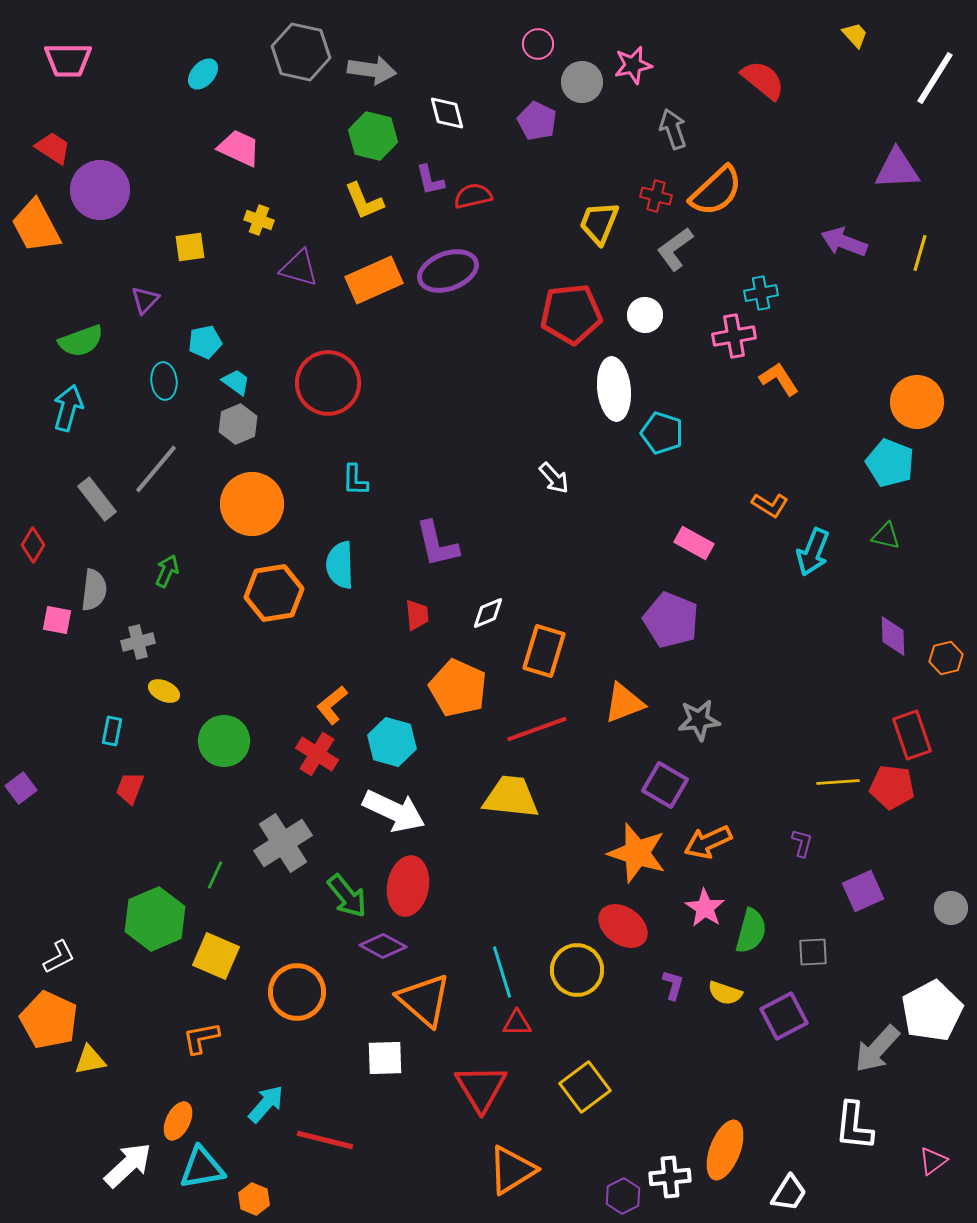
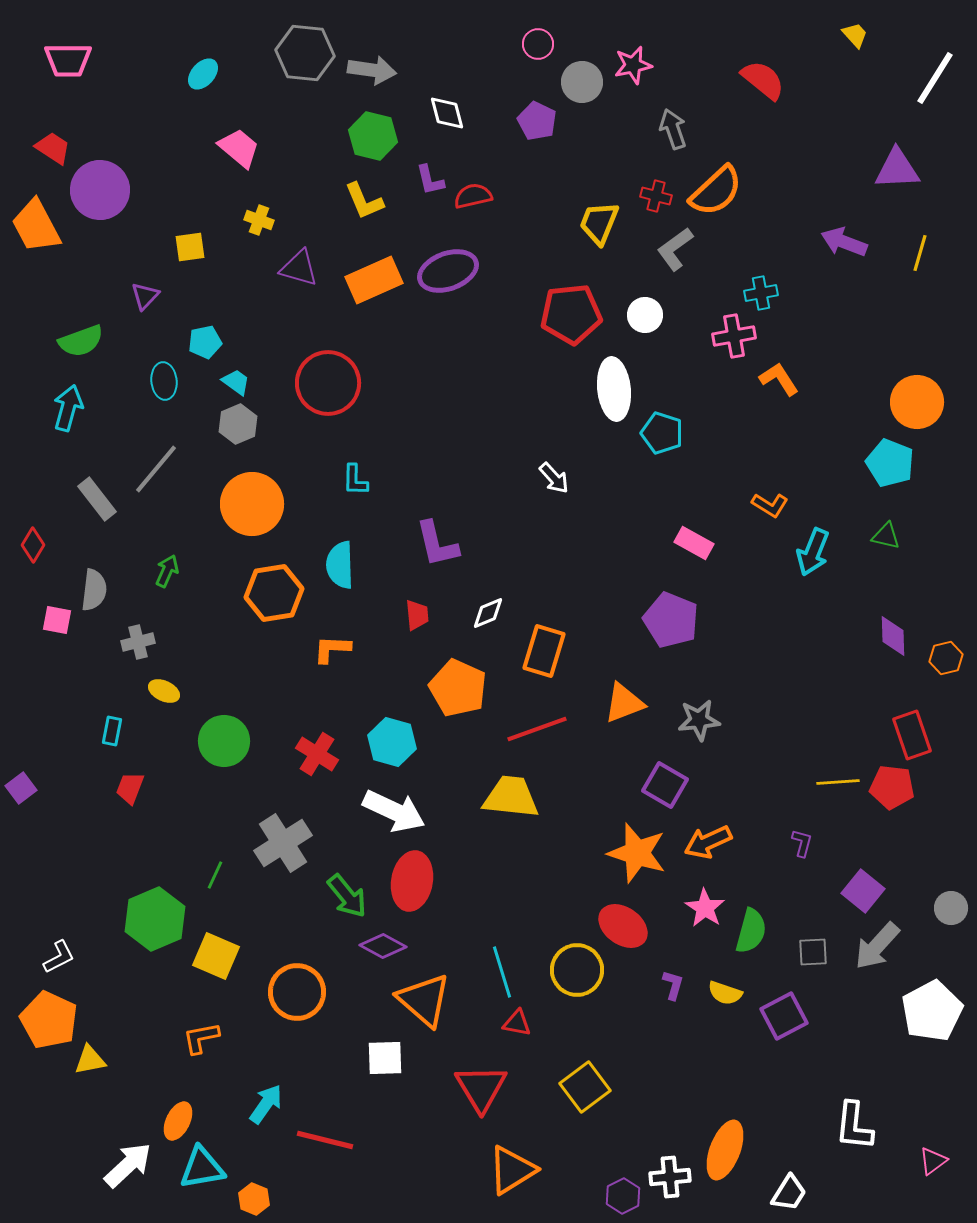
gray hexagon at (301, 52): moved 4 px right, 1 px down; rotated 6 degrees counterclockwise
pink trapezoid at (239, 148): rotated 15 degrees clockwise
purple triangle at (145, 300): moved 4 px up
orange L-shape at (332, 705): moved 56 px up; rotated 42 degrees clockwise
red ellipse at (408, 886): moved 4 px right, 5 px up
purple square at (863, 891): rotated 27 degrees counterclockwise
red triangle at (517, 1023): rotated 12 degrees clockwise
gray arrow at (877, 1049): moved 103 px up
cyan arrow at (266, 1104): rotated 6 degrees counterclockwise
